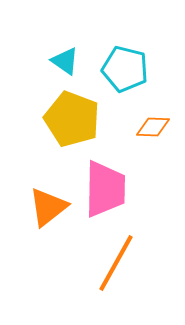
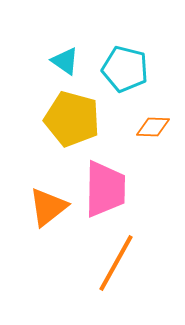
yellow pentagon: rotated 6 degrees counterclockwise
